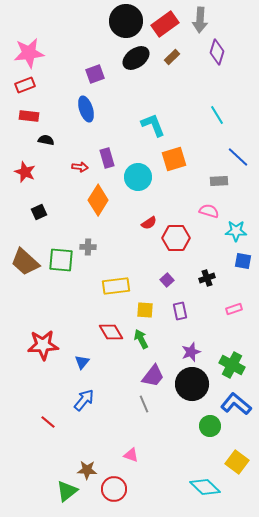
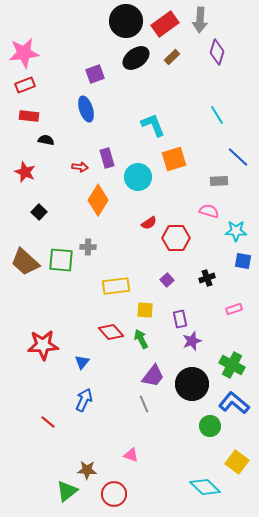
pink star at (29, 53): moved 5 px left
black square at (39, 212): rotated 21 degrees counterclockwise
purple rectangle at (180, 311): moved 8 px down
red diamond at (111, 332): rotated 10 degrees counterclockwise
purple star at (191, 352): moved 1 px right, 11 px up
blue arrow at (84, 400): rotated 15 degrees counterclockwise
blue L-shape at (236, 404): moved 2 px left, 1 px up
red circle at (114, 489): moved 5 px down
